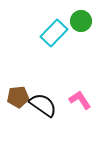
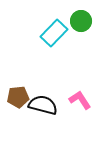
black semicircle: rotated 20 degrees counterclockwise
